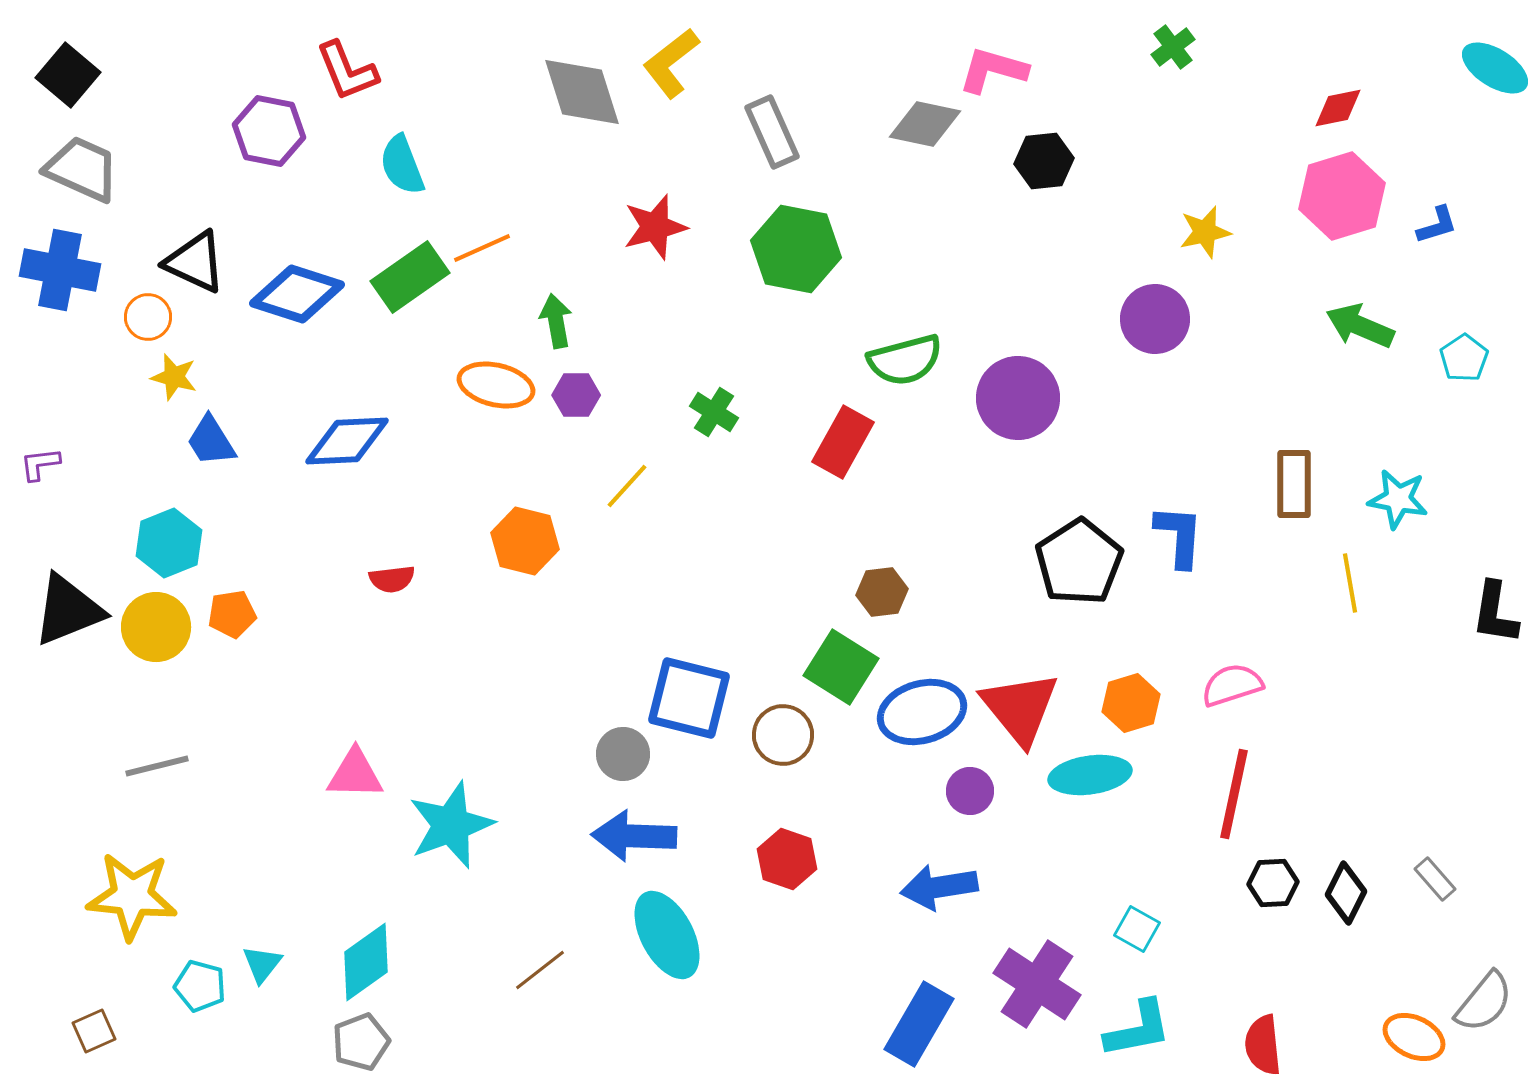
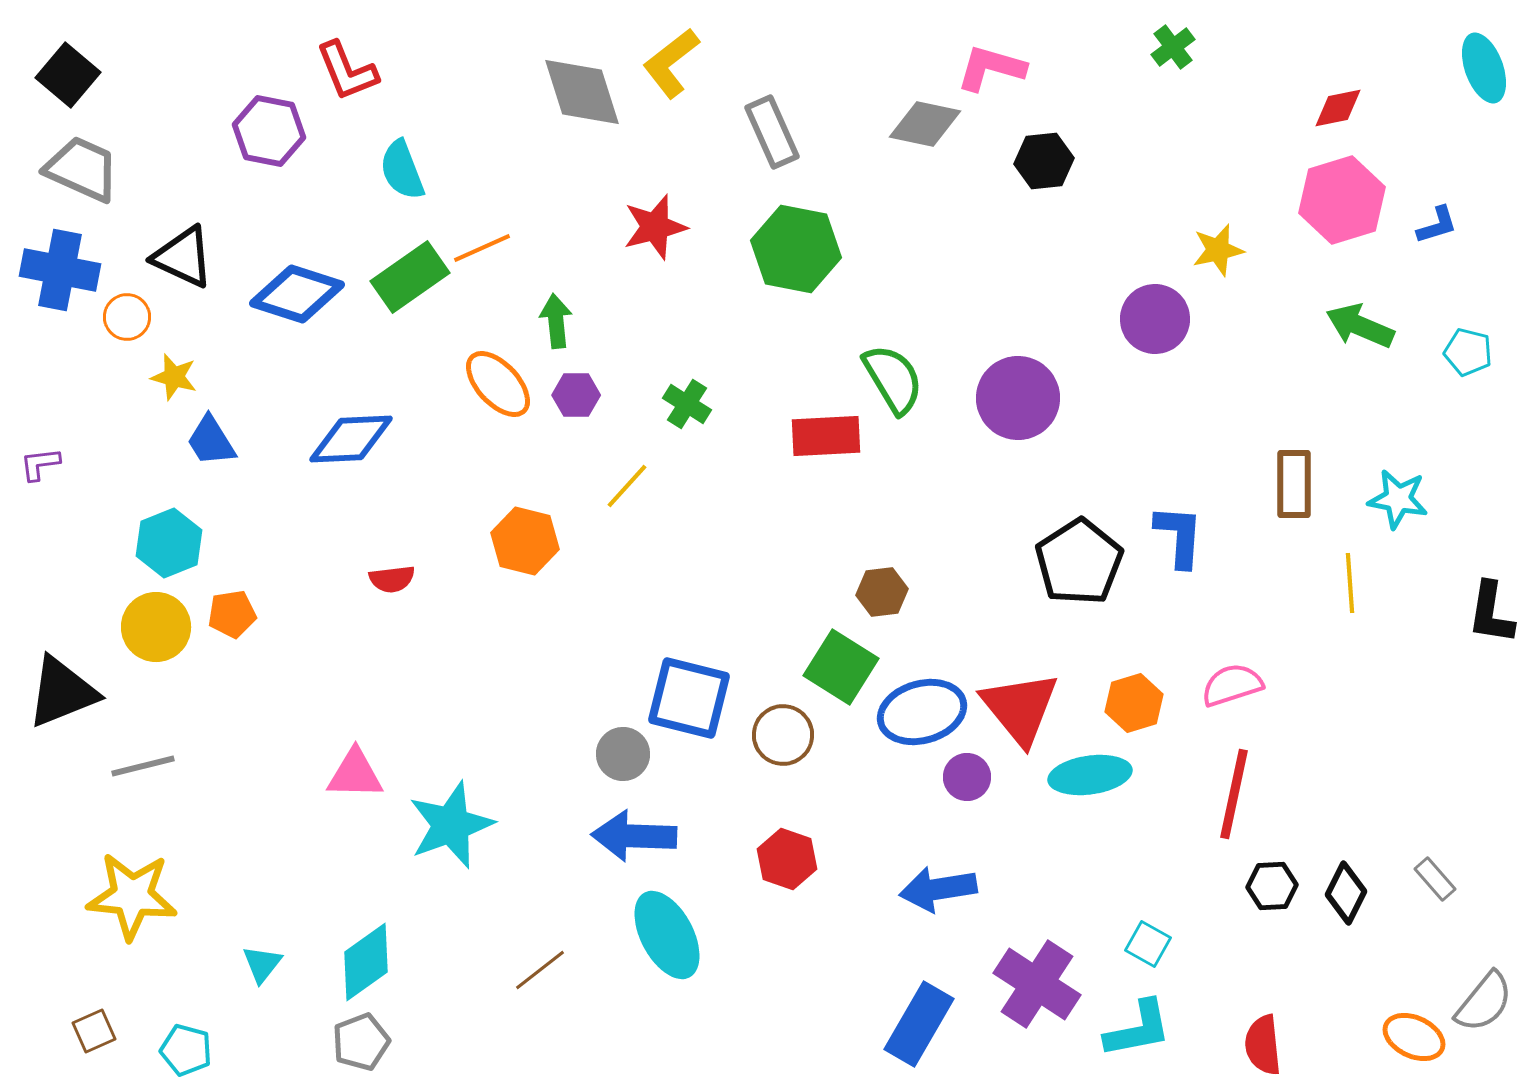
cyan ellipse at (1495, 68): moved 11 px left; rotated 38 degrees clockwise
pink L-shape at (993, 70): moved 2 px left, 2 px up
cyan semicircle at (402, 165): moved 5 px down
pink hexagon at (1342, 196): moved 4 px down
yellow star at (1205, 232): moved 13 px right, 18 px down
black triangle at (195, 262): moved 12 px left, 5 px up
orange circle at (148, 317): moved 21 px left
green arrow at (556, 321): rotated 4 degrees clockwise
cyan pentagon at (1464, 358): moved 4 px right, 6 px up; rotated 24 degrees counterclockwise
green semicircle at (905, 360): moved 12 px left, 19 px down; rotated 106 degrees counterclockwise
orange ellipse at (496, 385): moved 2 px right, 1 px up; rotated 34 degrees clockwise
green cross at (714, 412): moved 27 px left, 8 px up
blue diamond at (347, 441): moved 4 px right, 2 px up
red rectangle at (843, 442): moved 17 px left, 6 px up; rotated 58 degrees clockwise
yellow line at (1350, 583): rotated 6 degrees clockwise
black triangle at (68, 610): moved 6 px left, 82 px down
black L-shape at (1495, 613): moved 4 px left
orange hexagon at (1131, 703): moved 3 px right
gray line at (157, 766): moved 14 px left
purple circle at (970, 791): moved 3 px left, 14 px up
black hexagon at (1273, 883): moved 1 px left, 3 px down
blue arrow at (939, 887): moved 1 px left, 2 px down
cyan square at (1137, 929): moved 11 px right, 15 px down
cyan pentagon at (200, 986): moved 14 px left, 64 px down
